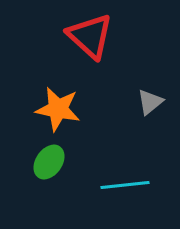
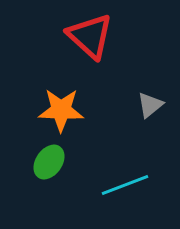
gray triangle: moved 3 px down
orange star: moved 3 px right, 1 px down; rotated 9 degrees counterclockwise
cyan line: rotated 15 degrees counterclockwise
